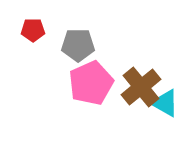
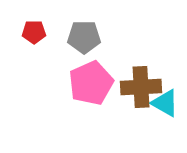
red pentagon: moved 1 px right, 2 px down
gray pentagon: moved 6 px right, 8 px up
brown cross: rotated 36 degrees clockwise
